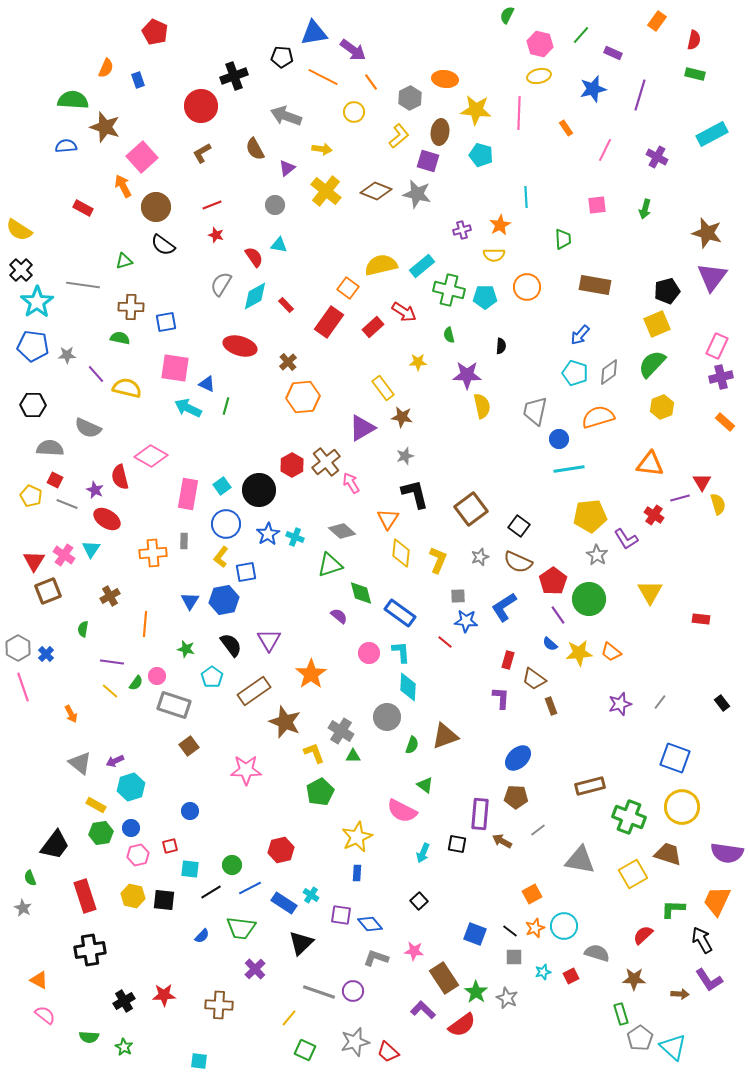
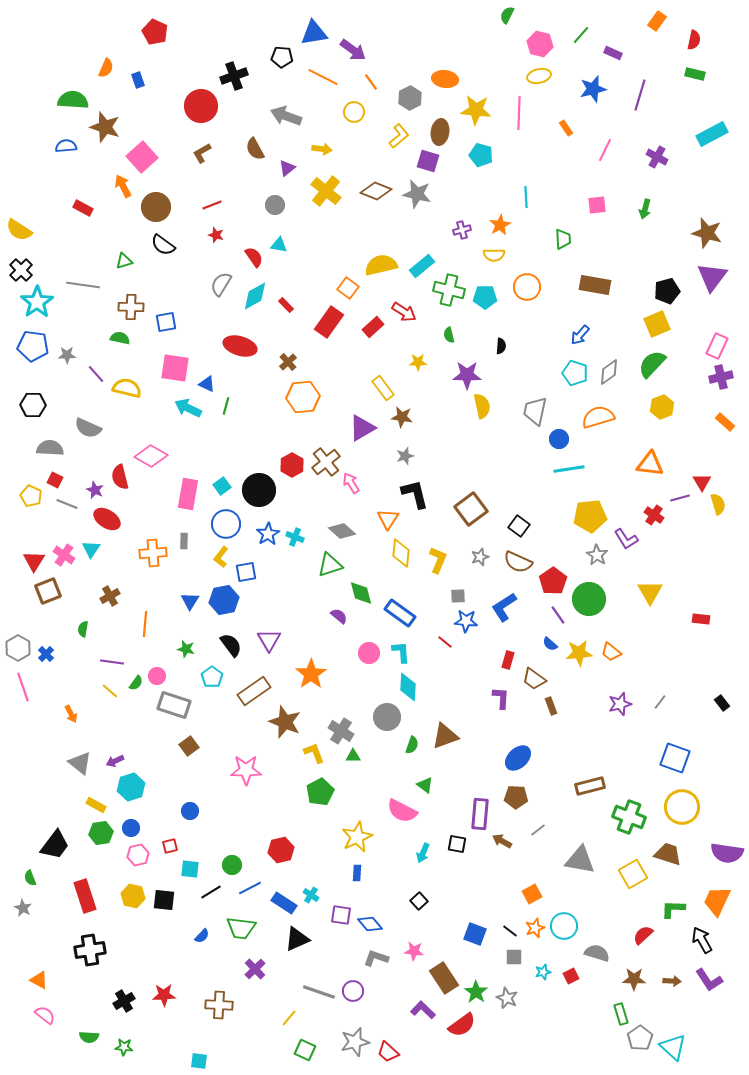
black triangle at (301, 943): moved 4 px left, 4 px up; rotated 20 degrees clockwise
brown arrow at (680, 994): moved 8 px left, 13 px up
green star at (124, 1047): rotated 24 degrees counterclockwise
